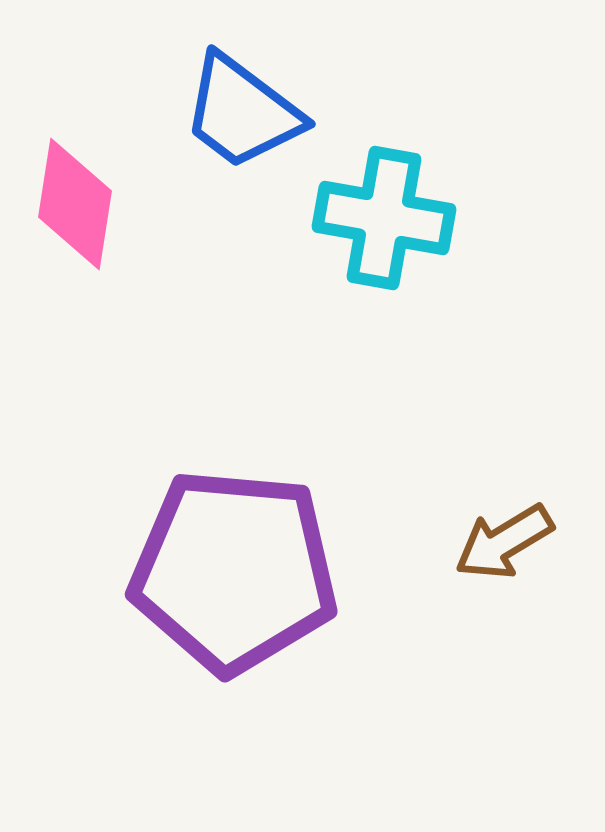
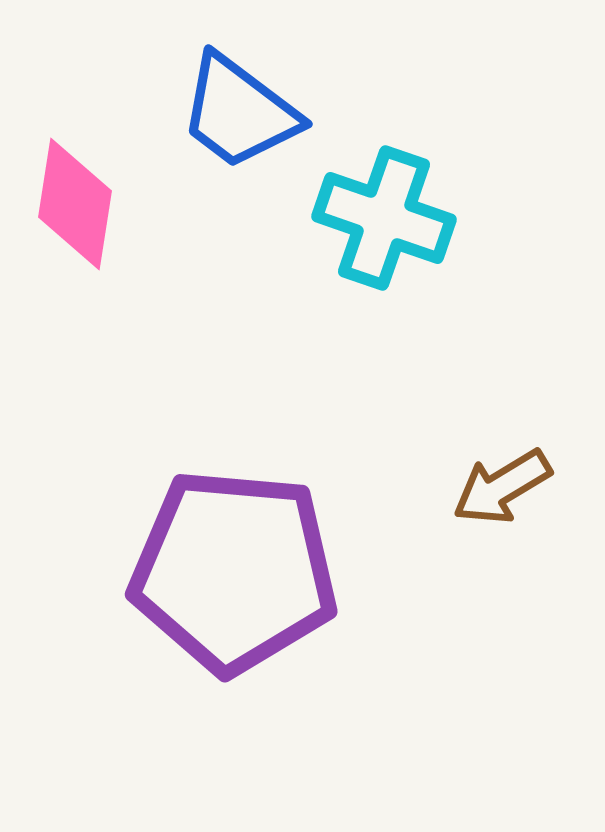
blue trapezoid: moved 3 px left
cyan cross: rotated 9 degrees clockwise
brown arrow: moved 2 px left, 55 px up
